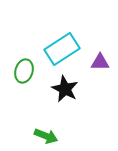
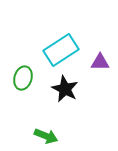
cyan rectangle: moved 1 px left, 1 px down
green ellipse: moved 1 px left, 7 px down
